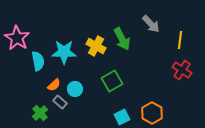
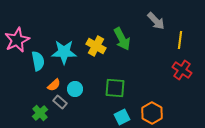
gray arrow: moved 5 px right, 3 px up
pink star: moved 2 px down; rotated 15 degrees clockwise
green square: moved 3 px right, 7 px down; rotated 35 degrees clockwise
